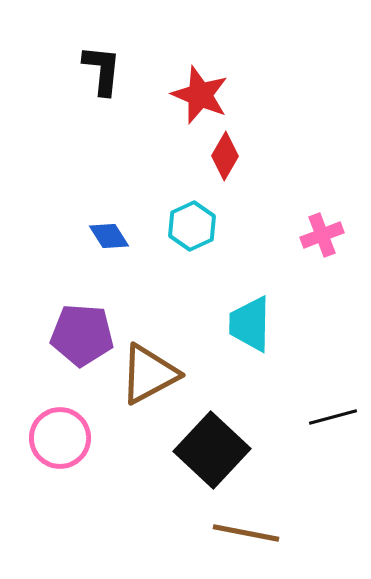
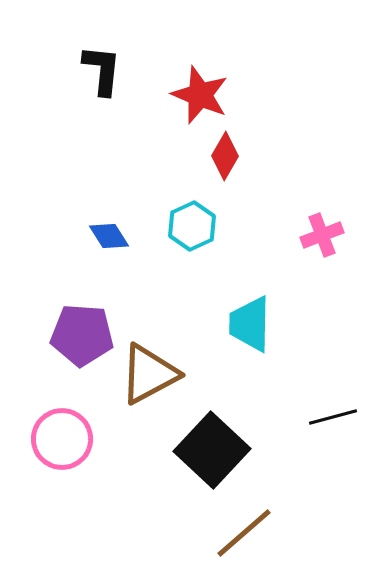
pink circle: moved 2 px right, 1 px down
brown line: moved 2 px left; rotated 52 degrees counterclockwise
